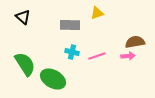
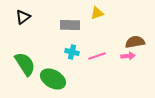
black triangle: rotated 42 degrees clockwise
